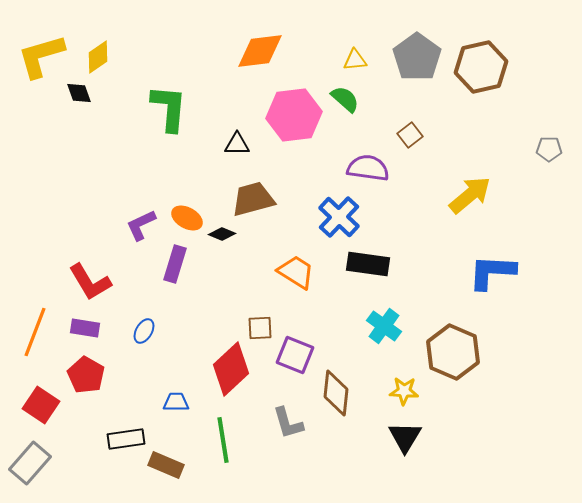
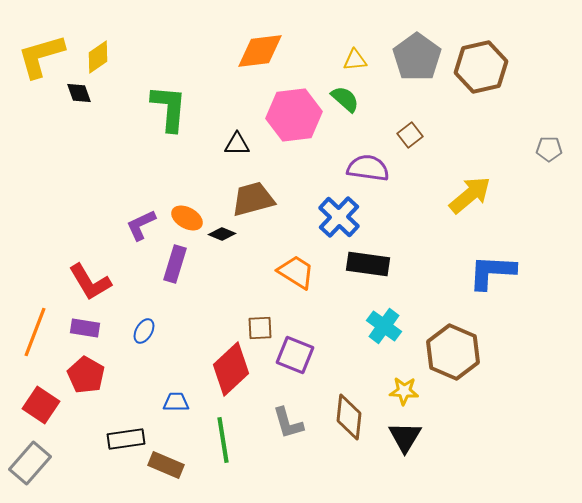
brown diamond at (336, 393): moved 13 px right, 24 px down
